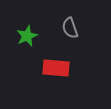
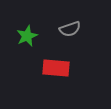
gray semicircle: moved 1 px down; rotated 90 degrees counterclockwise
